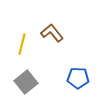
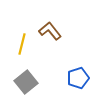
brown L-shape: moved 2 px left, 2 px up
blue pentagon: rotated 20 degrees counterclockwise
